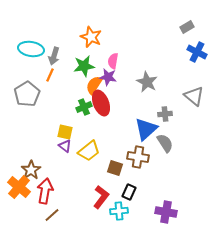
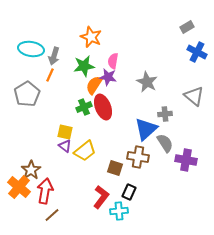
red ellipse: moved 2 px right, 4 px down
yellow trapezoid: moved 4 px left
purple cross: moved 20 px right, 52 px up
